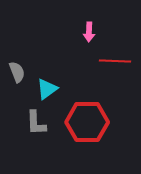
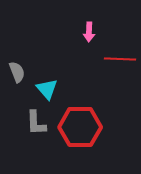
red line: moved 5 px right, 2 px up
cyan triangle: rotated 35 degrees counterclockwise
red hexagon: moved 7 px left, 5 px down
